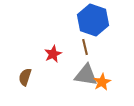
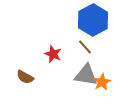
blue hexagon: rotated 12 degrees clockwise
brown line: rotated 28 degrees counterclockwise
red star: rotated 24 degrees counterclockwise
brown semicircle: rotated 78 degrees counterclockwise
